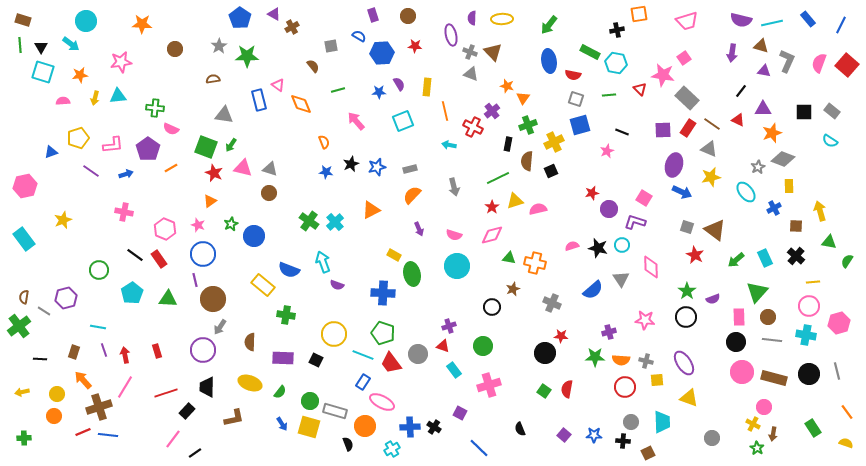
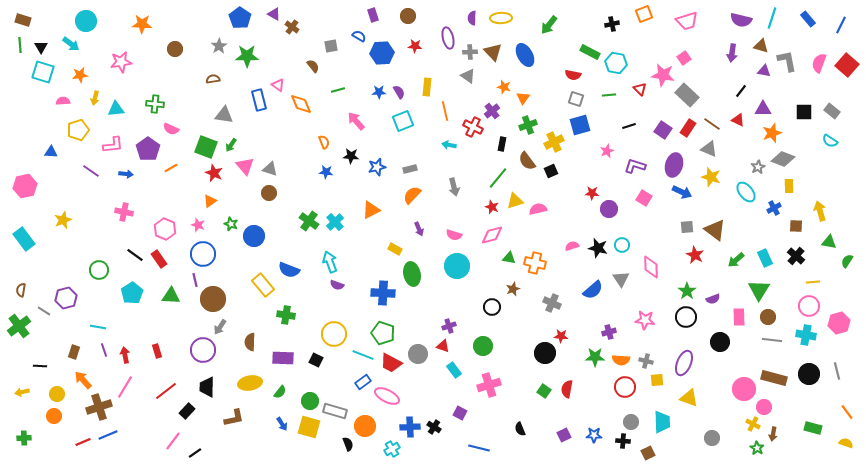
orange square at (639, 14): moved 5 px right; rotated 12 degrees counterclockwise
yellow ellipse at (502, 19): moved 1 px left, 1 px up
cyan line at (772, 23): moved 5 px up; rotated 60 degrees counterclockwise
brown cross at (292, 27): rotated 24 degrees counterclockwise
black cross at (617, 30): moved 5 px left, 6 px up
purple ellipse at (451, 35): moved 3 px left, 3 px down
gray cross at (470, 52): rotated 24 degrees counterclockwise
blue ellipse at (549, 61): moved 24 px left, 6 px up; rotated 20 degrees counterclockwise
gray L-shape at (787, 61): rotated 35 degrees counterclockwise
gray triangle at (471, 74): moved 3 px left, 2 px down; rotated 14 degrees clockwise
purple semicircle at (399, 84): moved 8 px down
orange star at (507, 86): moved 3 px left, 1 px down
cyan triangle at (118, 96): moved 2 px left, 13 px down
gray rectangle at (687, 98): moved 3 px up
green cross at (155, 108): moved 4 px up
purple square at (663, 130): rotated 36 degrees clockwise
black line at (622, 132): moved 7 px right, 6 px up; rotated 40 degrees counterclockwise
yellow pentagon at (78, 138): moved 8 px up
black rectangle at (508, 144): moved 6 px left
blue triangle at (51, 152): rotated 24 degrees clockwise
brown semicircle at (527, 161): rotated 42 degrees counterclockwise
black star at (351, 164): moved 8 px up; rotated 28 degrees clockwise
pink triangle at (243, 168): moved 2 px right, 2 px up; rotated 36 degrees clockwise
blue arrow at (126, 174): rotated 24 degrees clockwise
yellow star at (711, 177): rotated 30 degrees clockwise
green line at (498, 178): rotated 25 degrees counterclockwise
red star at (592, 193): rotated 16 degrees clockwise
red star at (492, 207): rotated 16 degrees counterclockwise
purple L-shape at (635, 222): moved 56 px up
green star at (231, 224): rotated 24 degrees counterclockwise
gray square at (687, 227): rotated 24 degrees counterclockwise
yellow rectangle at (394, 255): moved 1 px right, 6 px up
cyan arrow at (323, 262): moved 7 px right
yellow rectangle at (263, 285): rotated 10 degrees clockwise
green triangle at (757, 292): moved 2 px right, 2 px up; rotated 10 degrees counterclockwise
brown semicircle at (24, 297): moved 3 px left, 7 px up
green triangle at (168, 299): moved 3 px right, 3 px up
black circle at (736, 342): moved 16 px left
black line at (40, 359): moved 7 px down
red trapezoid at (391, 363): rotated 25 degrees counterclockwise
purple ellipse at (684, 363): rotated 55 degrees clockwise
pink circle at (742, 372): moved 2 px right, 17 px down
blue rectangle at (363, 382): rotated 21 degrees clockwise
yellow ellipse at (250, 383): rotated 30 degrees counterclockwise
red line at (166, 393): moved 2 px up; rotated 20 degrees counterclockwise
pink ellipse at (382, 402): moved 5 px right, 6 px up
green rectangle at (813, 428): rotated 42 degrees counterclockwise
red line at (83, 432): moved 10 px down
blue line at (108, 435): rotated 30 degrees counterclockwise
purple square at (564, 435): rotated 24 degrees clockwise
pink line at (173, 439): moved 2 px down
blue line at (479, 448): rotated 30 degrees counterclockwise
